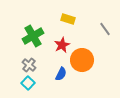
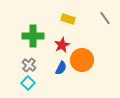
gray line: moved 11 px up
green cross: rotated 30 degrees clockwise
blue semicircle: moved 6 px up
